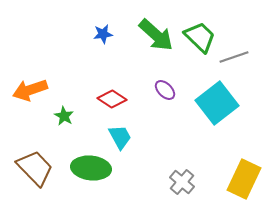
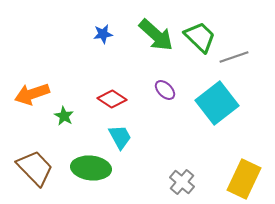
orange arrow: moved 2 px right, 4 px down
